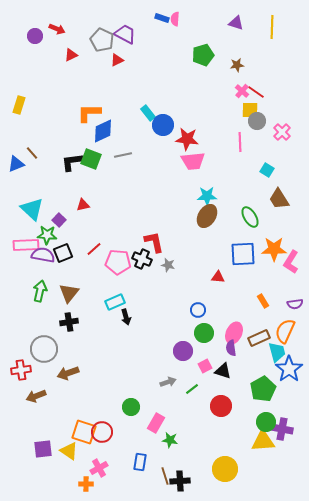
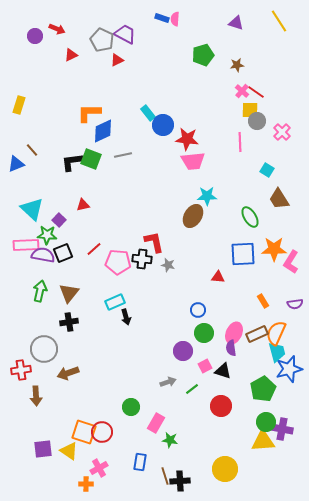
yellow line at (272, 27): moved 7 px right, 6 px up; rotated 35 degrees counterclockwise
brown line at (32, 153): moved 3 px up
brown ellipse at (207, 216): moved 14 px left
black cross at (142, 259): rotated 18 degrees counterclockwise
orange semicircle at (285, 331): moved 9 px left, 2 px down
brown rectangle at (259, 338): moved 2 px left, 4 px up
blue star at (289, 369): rotated 20 degrees clockwise
brown arrow at (36, 396): rotated 72 degrees counterclockwise
